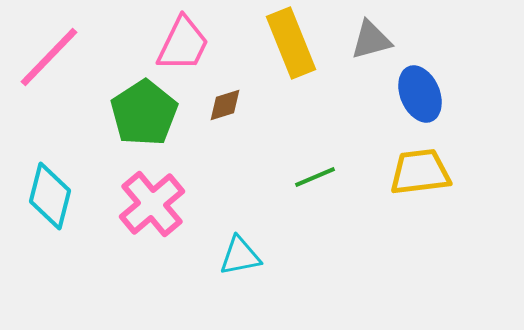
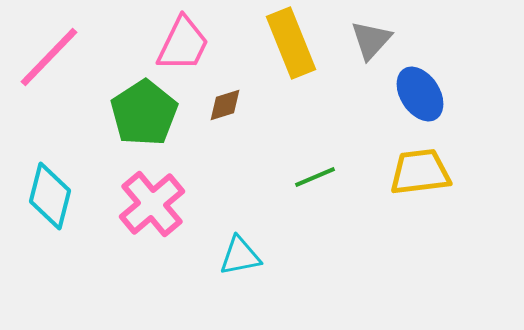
gray triangle: rotated 33 degrees counterclockwise
blue ellipse: rotated 10 degrees counterclockwise
